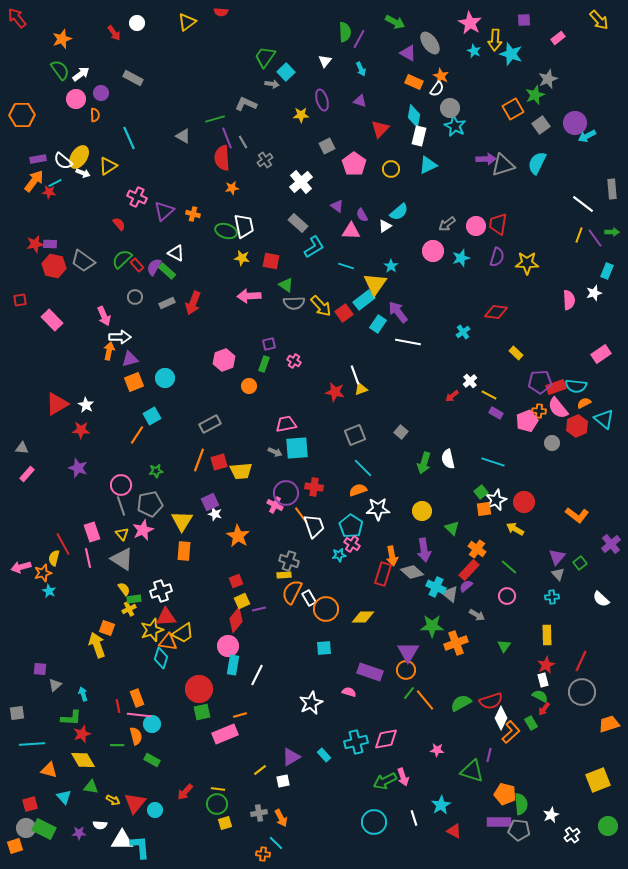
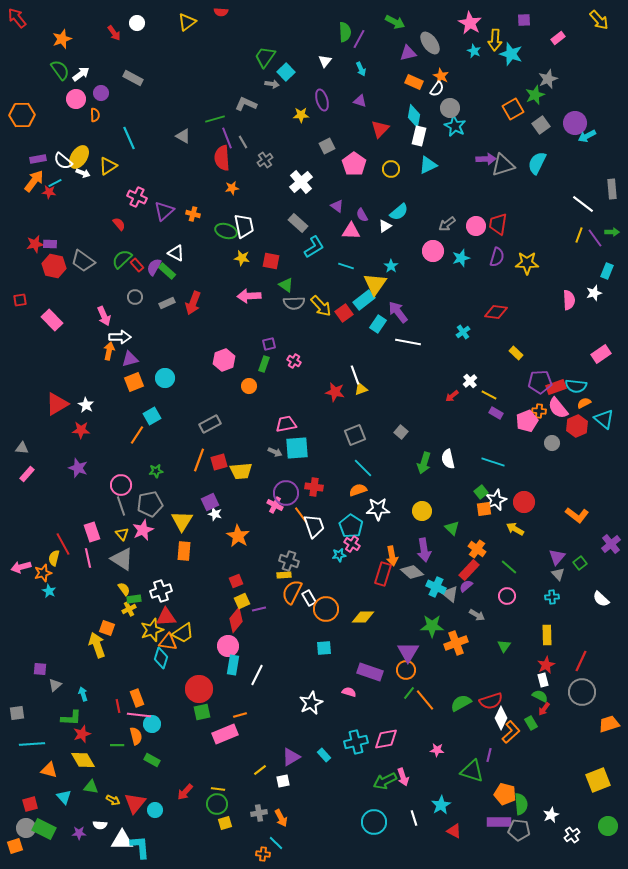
purple triangle at (408, 53): rotated 42 degrees counterclockwise
